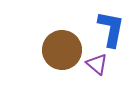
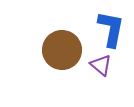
purple triangle: moved 4 px right, 1 px down
